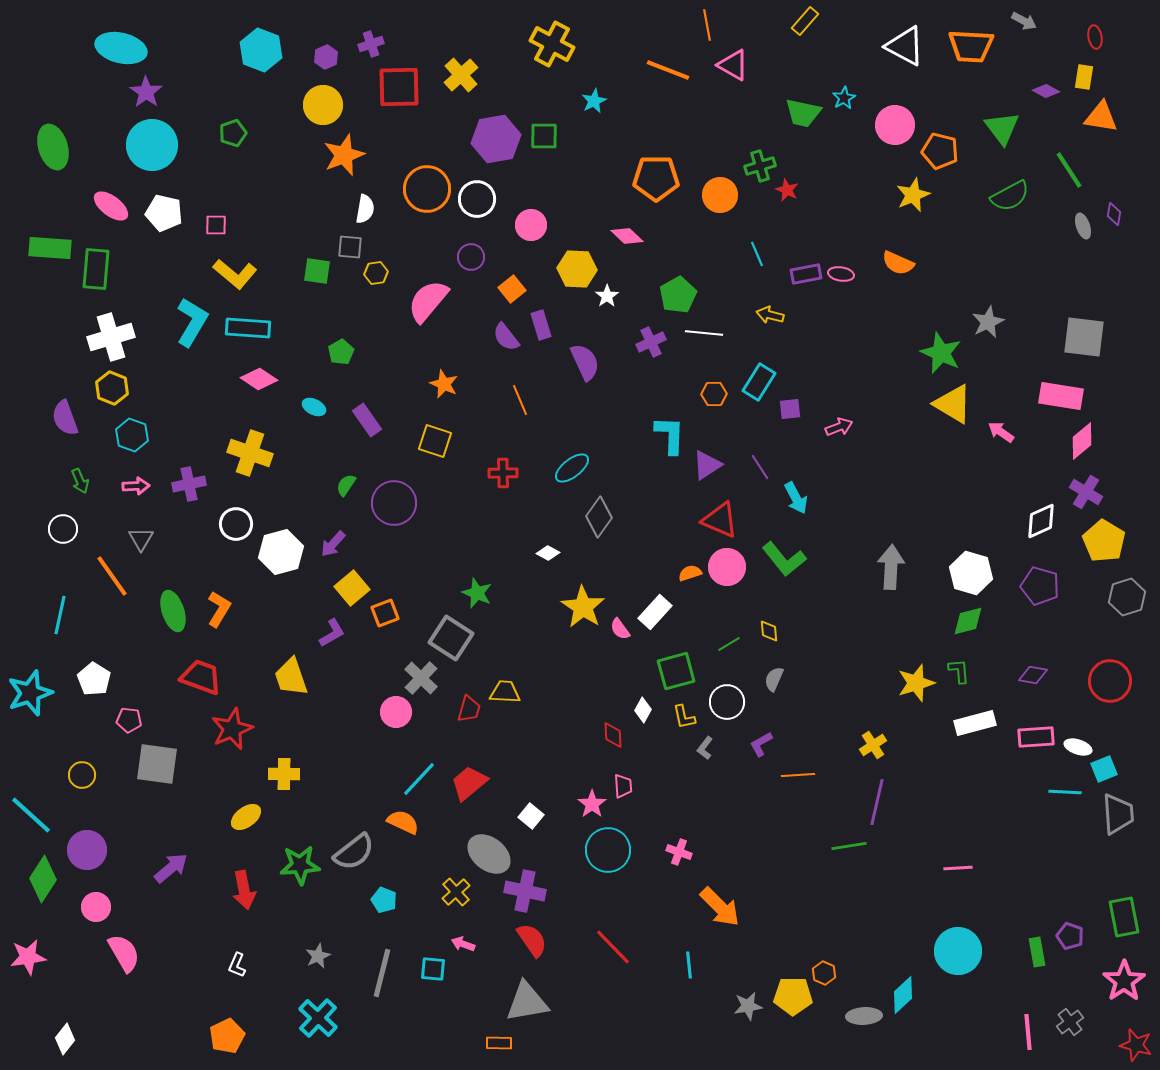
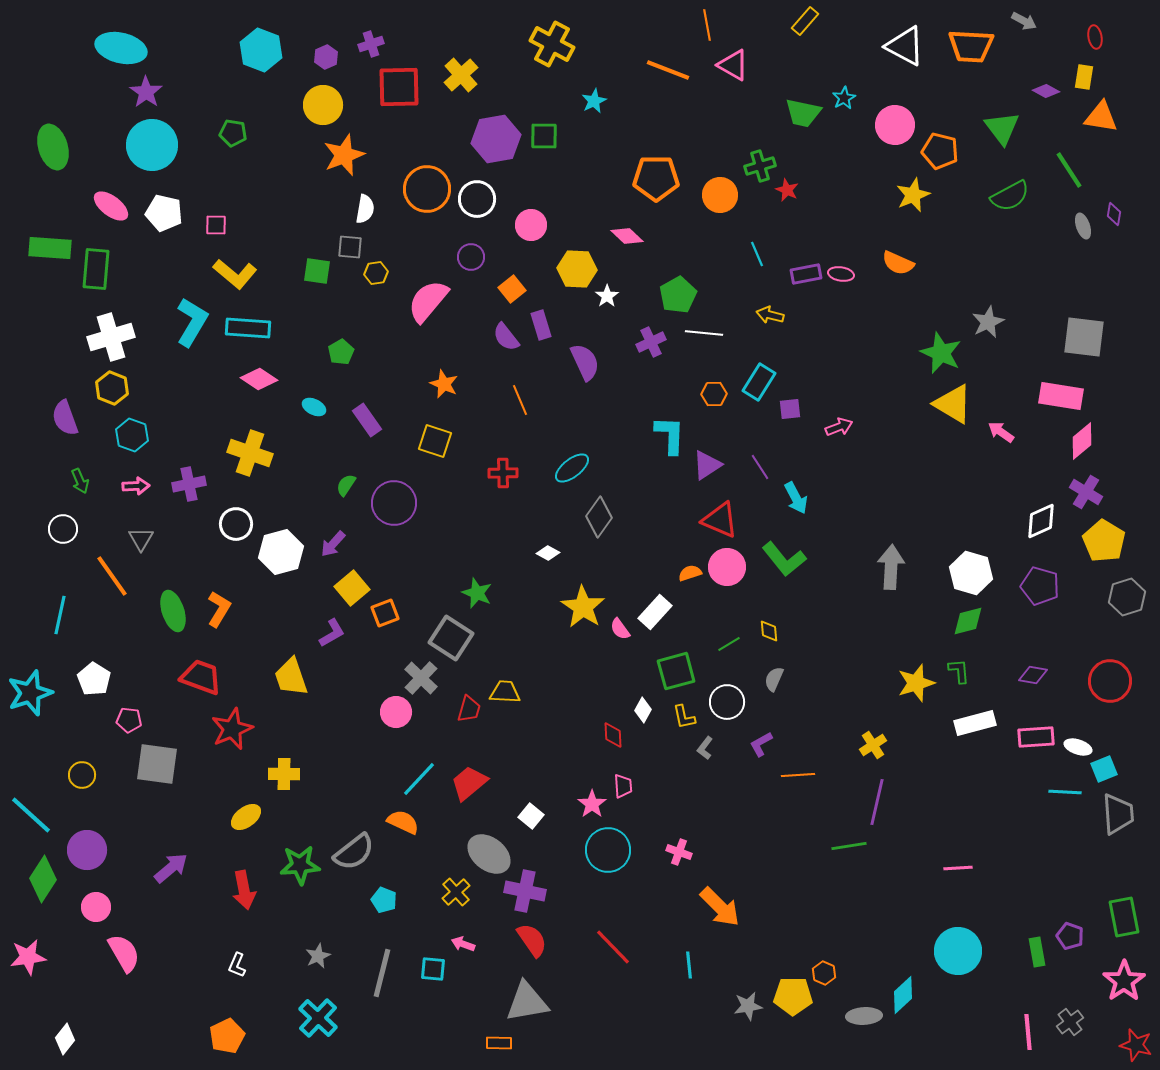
green pentagon at (233, 133): rotated 28 degrees clockwise
